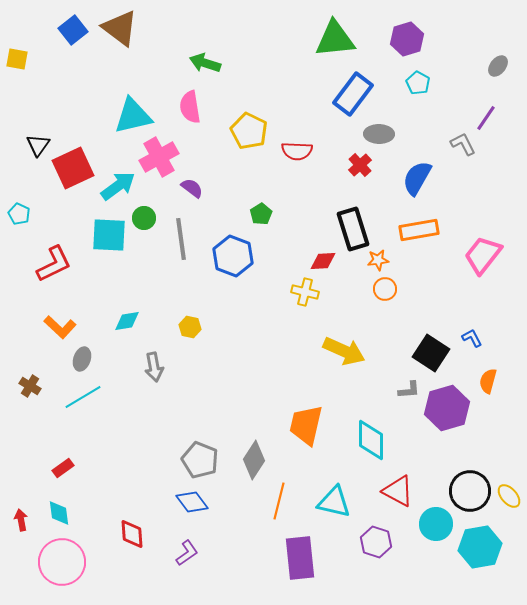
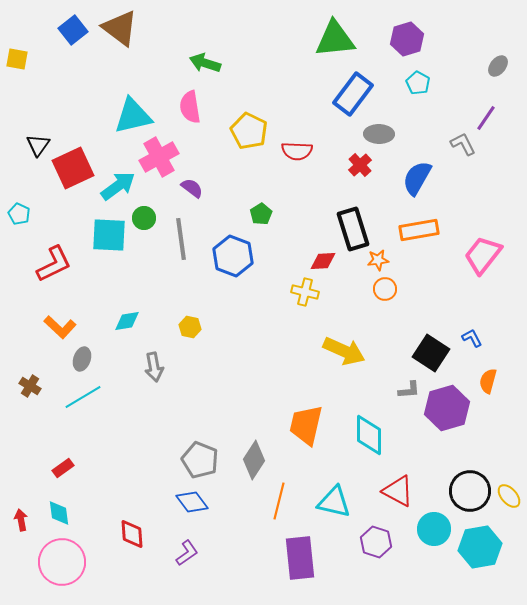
cyan diamond at (371, 440): moved 2 px left, 5 px up
cyan circle at (436, 524): moved 2 px left, 5 px down
